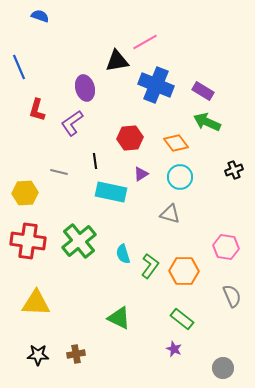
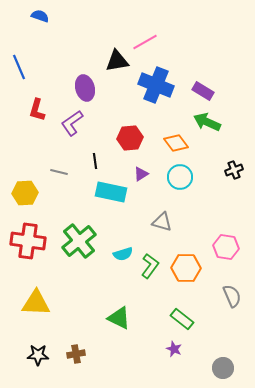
gray triangle: moved 8 px left, 8 px down
cyan semicircle: rotated 90 degrees counterclockwise
orange hexagon: moved 2 px right, 3 px up
